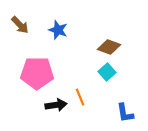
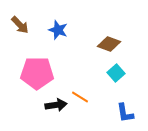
brown diamond: moved 3 px up
cyan square: moved 9 px right, 1 px down
orange line: rotated 36 degrees counterclockwise
